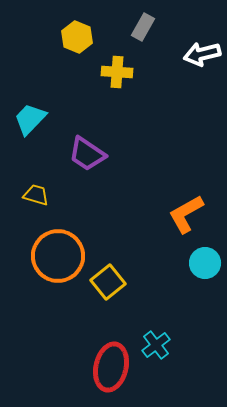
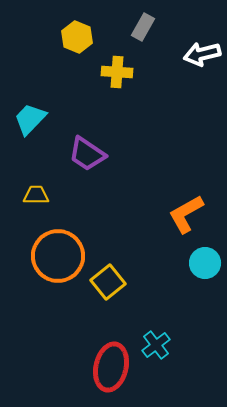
yellow trapezoid: rotated 16 degrees counterclockwise
